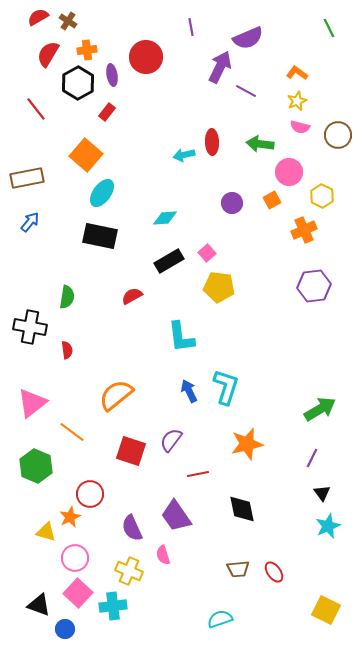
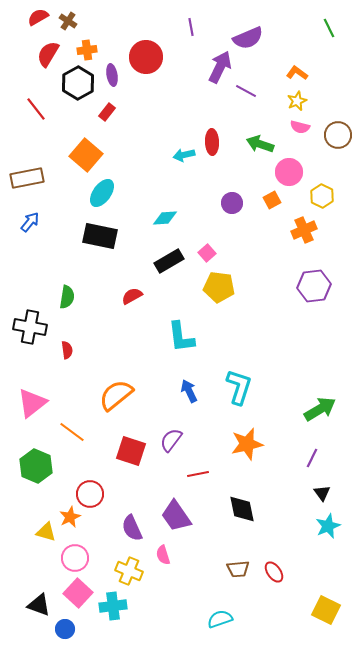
green arrow at (260, 144): rotated 12 degrees clockwise
cyan L-shape at (226, 387): moved 13 px right
